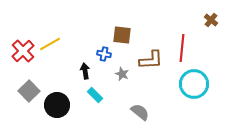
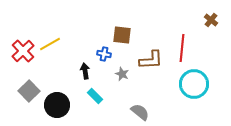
cyan rectangle: moved 1 px down
